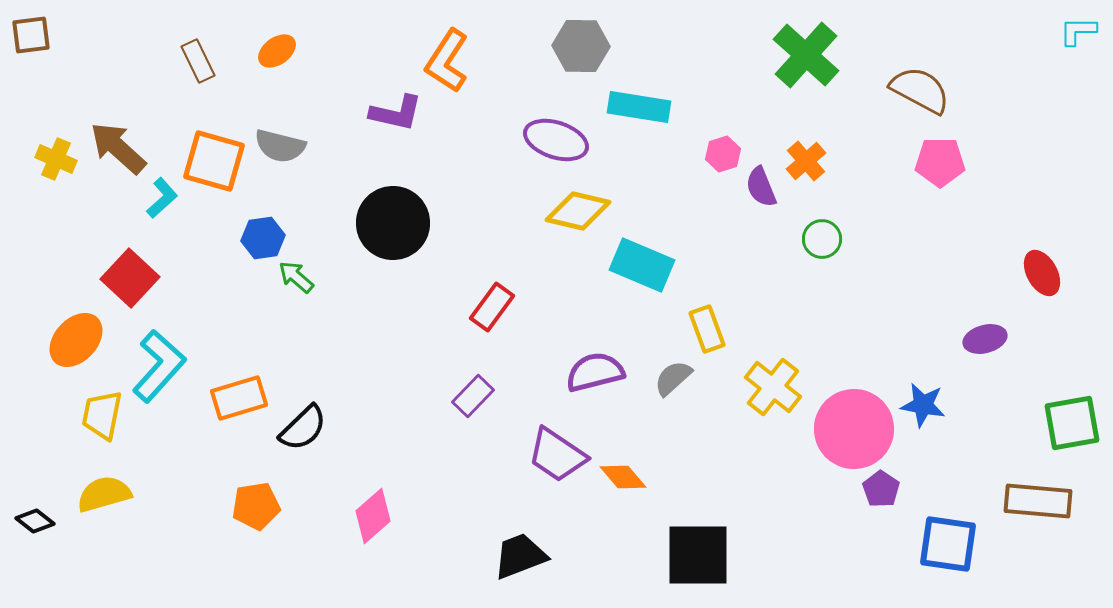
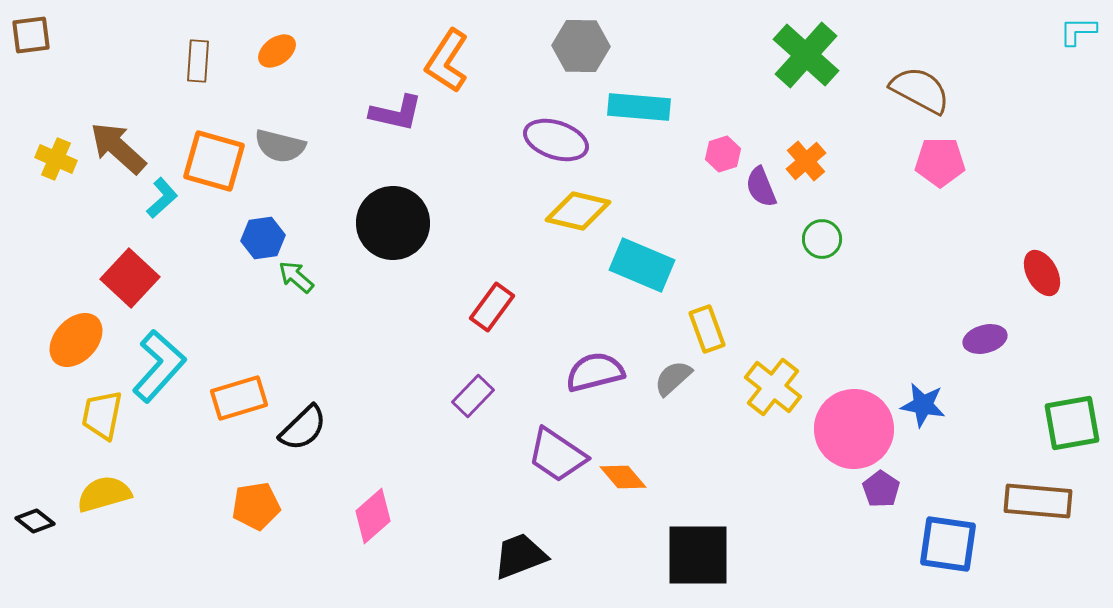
brown rectangle at (198, 61): rotated 30 degrees clockwise
cyan rectangle at (639, 107): rotated 4 degrees counterclockwise
